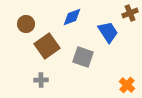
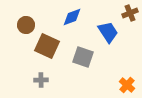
brown circle: moved 1 px down
brown square: rotated 30 degrees counterclockwise
